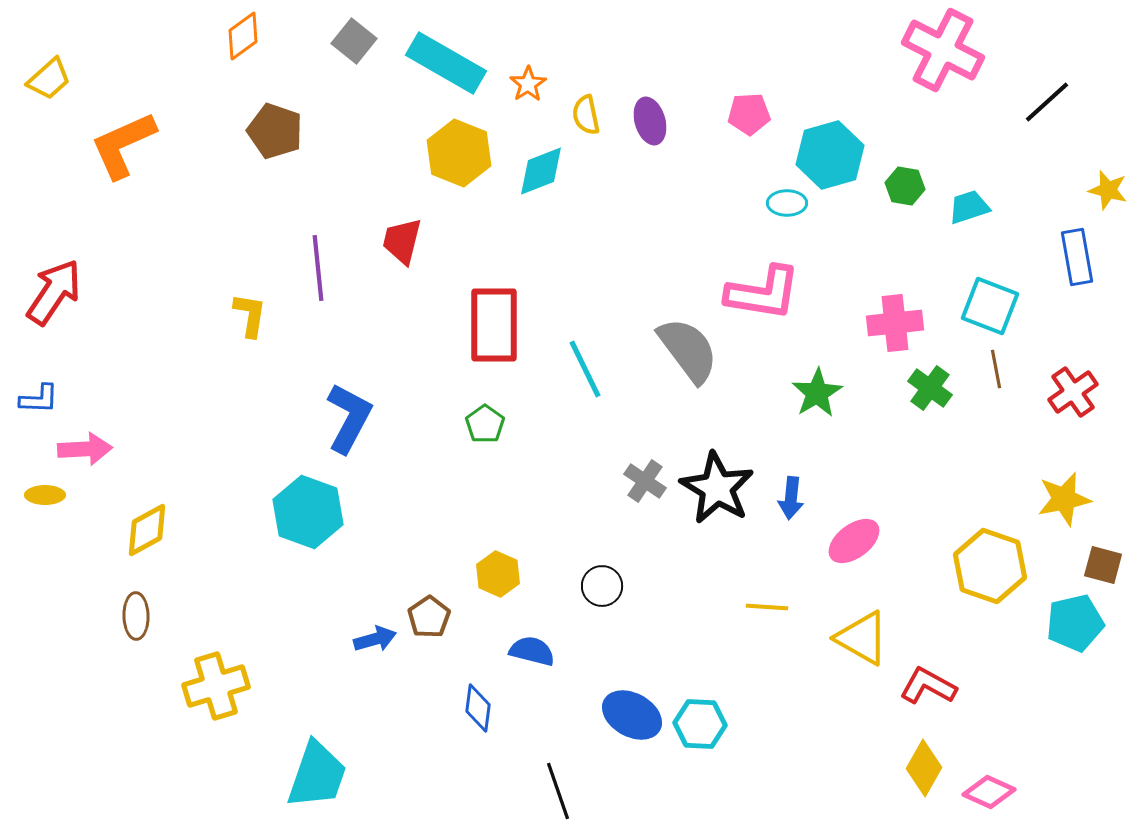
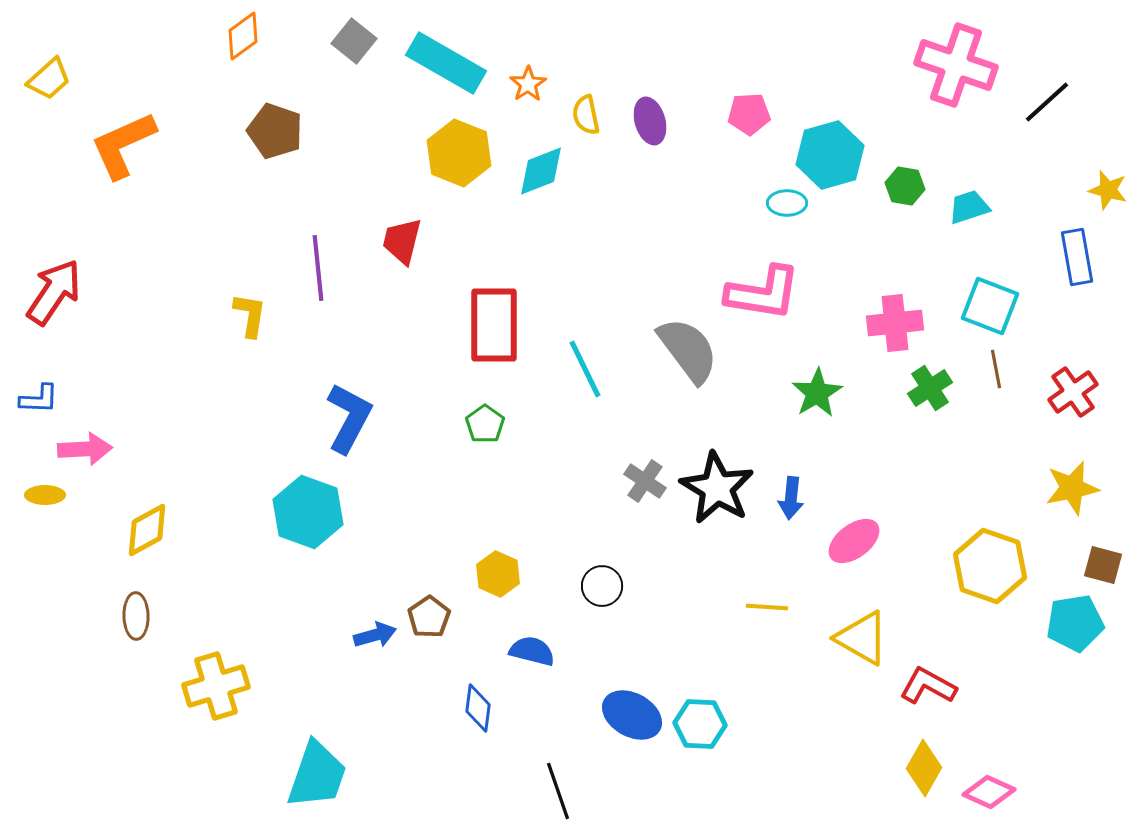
pink cross at (943, 50): moved 13 px right, 15 px down; rotated 8 degrees counterclockwise
green cross at (930, 388): rotated 21 degrees clockwise
yellow star at (1064, 499): moved 8 px right, 11 px up
cyan pentagon at (1075, 623): rotated 4 degrees clockwise
blue arrow at (375, 639): moved 4 px up
